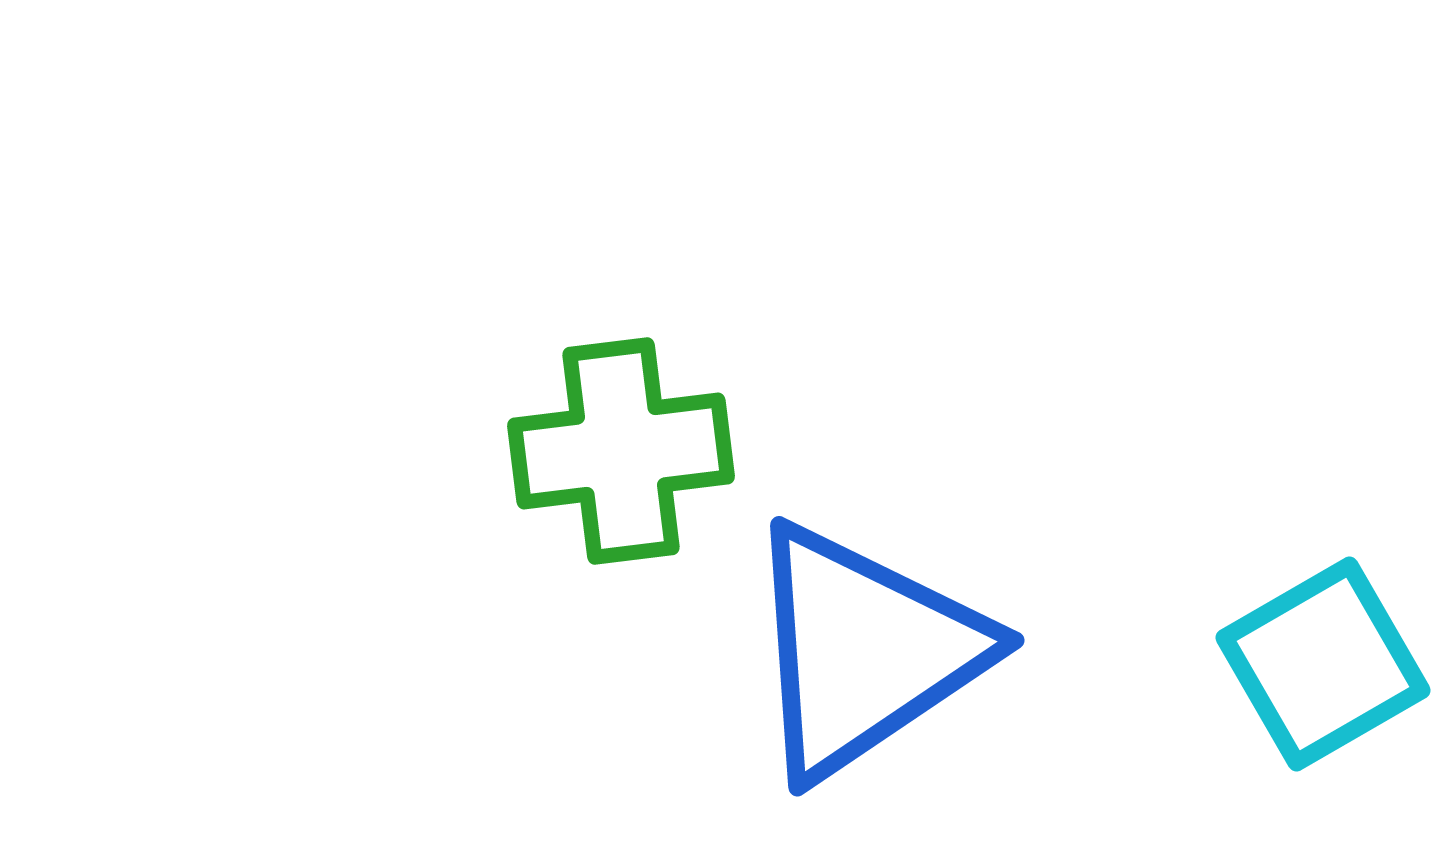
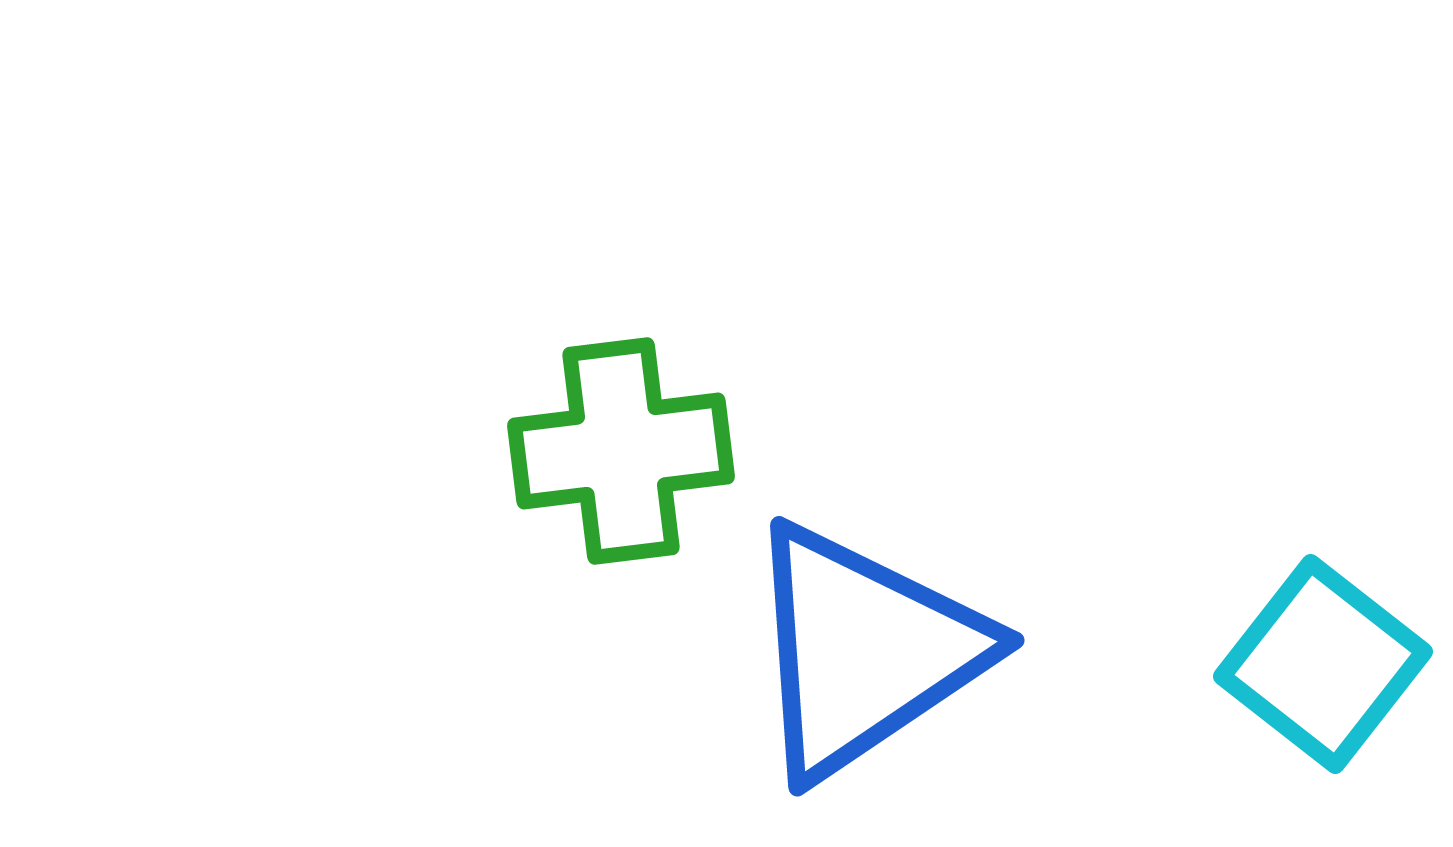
cyan square: rotated 22 degrees counterclockwise
